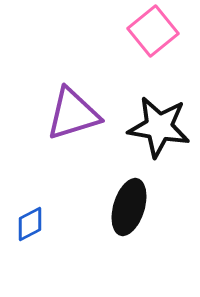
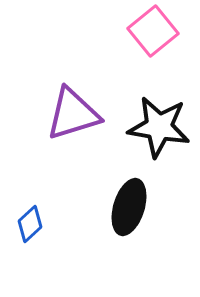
blue diamond: rotated 15 degrees counterclockwise
